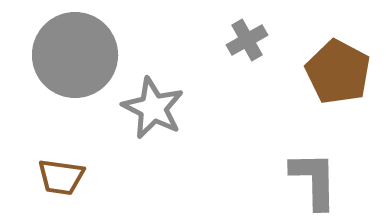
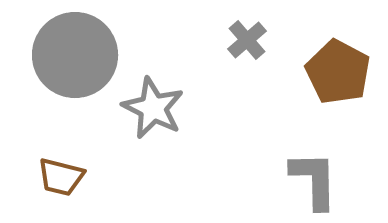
gray cross: rotated 12 degrees counterclockwise
brown trapezoid: rotated 6 degrees clockwise
